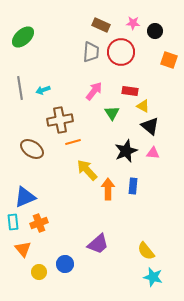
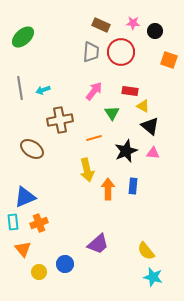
orange line: moved 21 px right, 4 px up
yellow arrow: rotated 150 degrees counterclockwise
